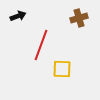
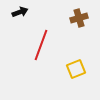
black arrow: moved 2 px right, 4 px up
yellow square: moved 14 px right; rotated 24 degrees counterclockwise
